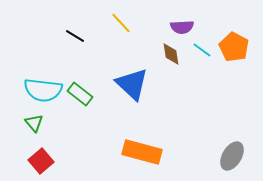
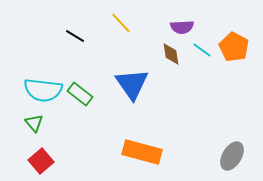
blue triangle: rotated 12 degrees clockwise
